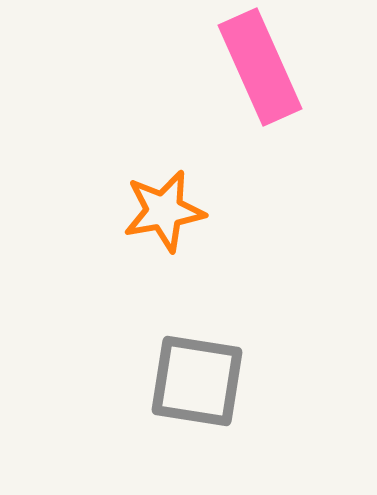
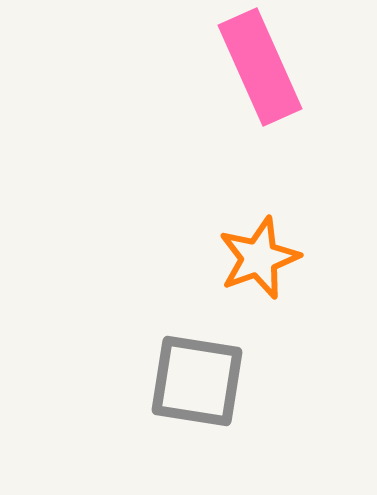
orange star: moved 95 px right, 47 px down; rotated 10 degrees counterclockwise
